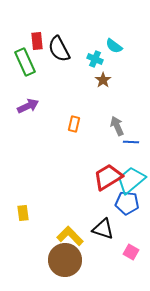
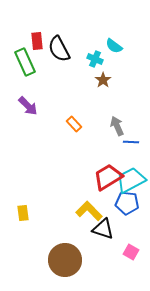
purple arrow: rotated 70 degrees clockwise
orange rectangle: rotated 56 degrees counterclockwise
cyan trapezoid: rotated 12 degrees clockwise
yellow L-shape: moved 19 px right, 25 px up
